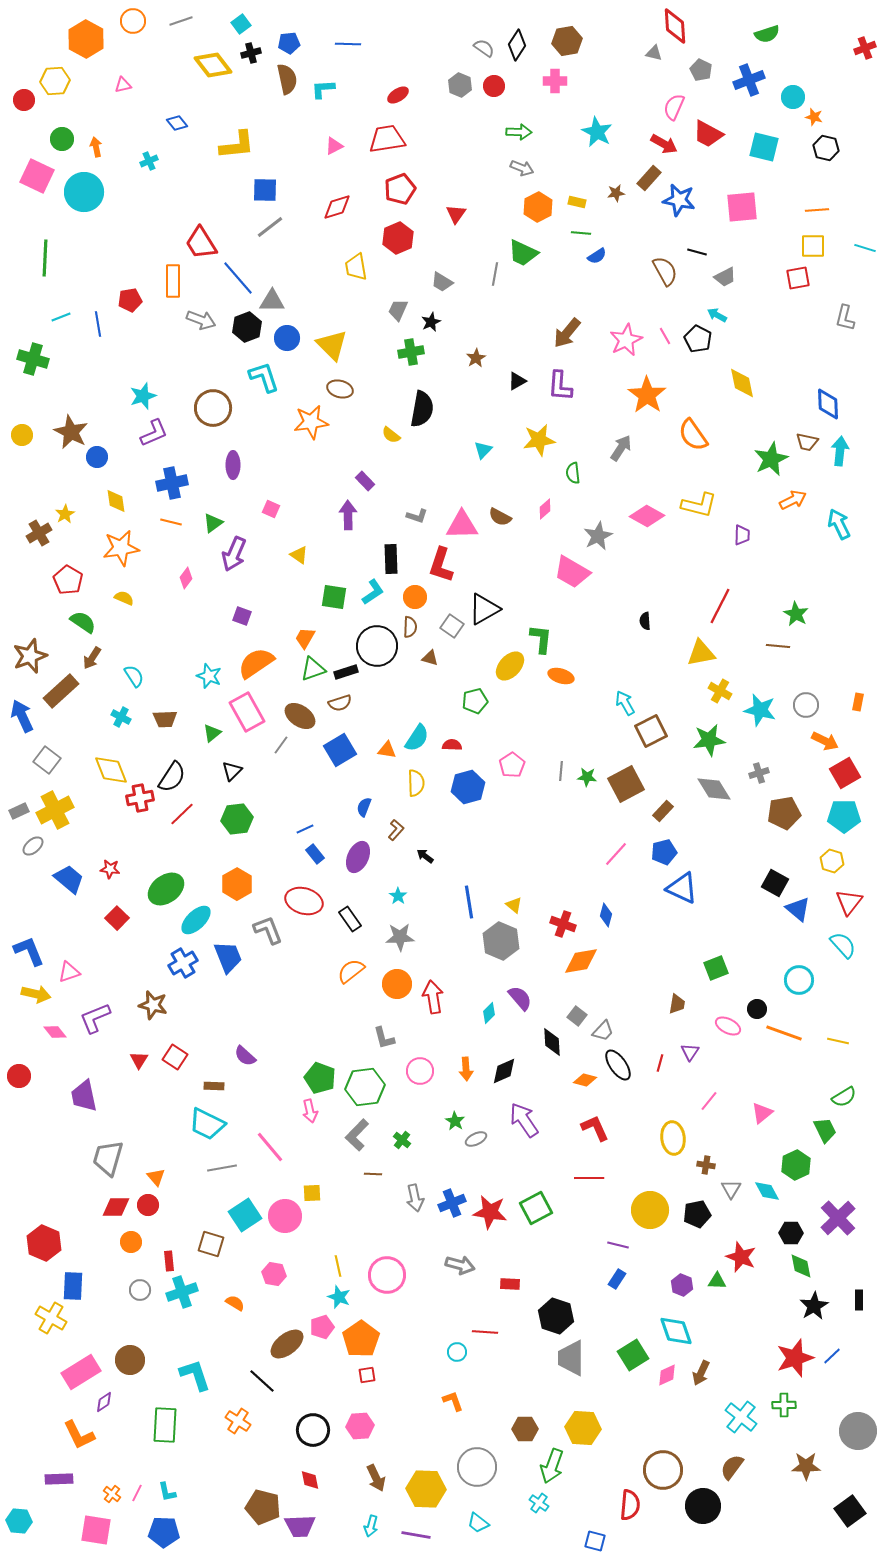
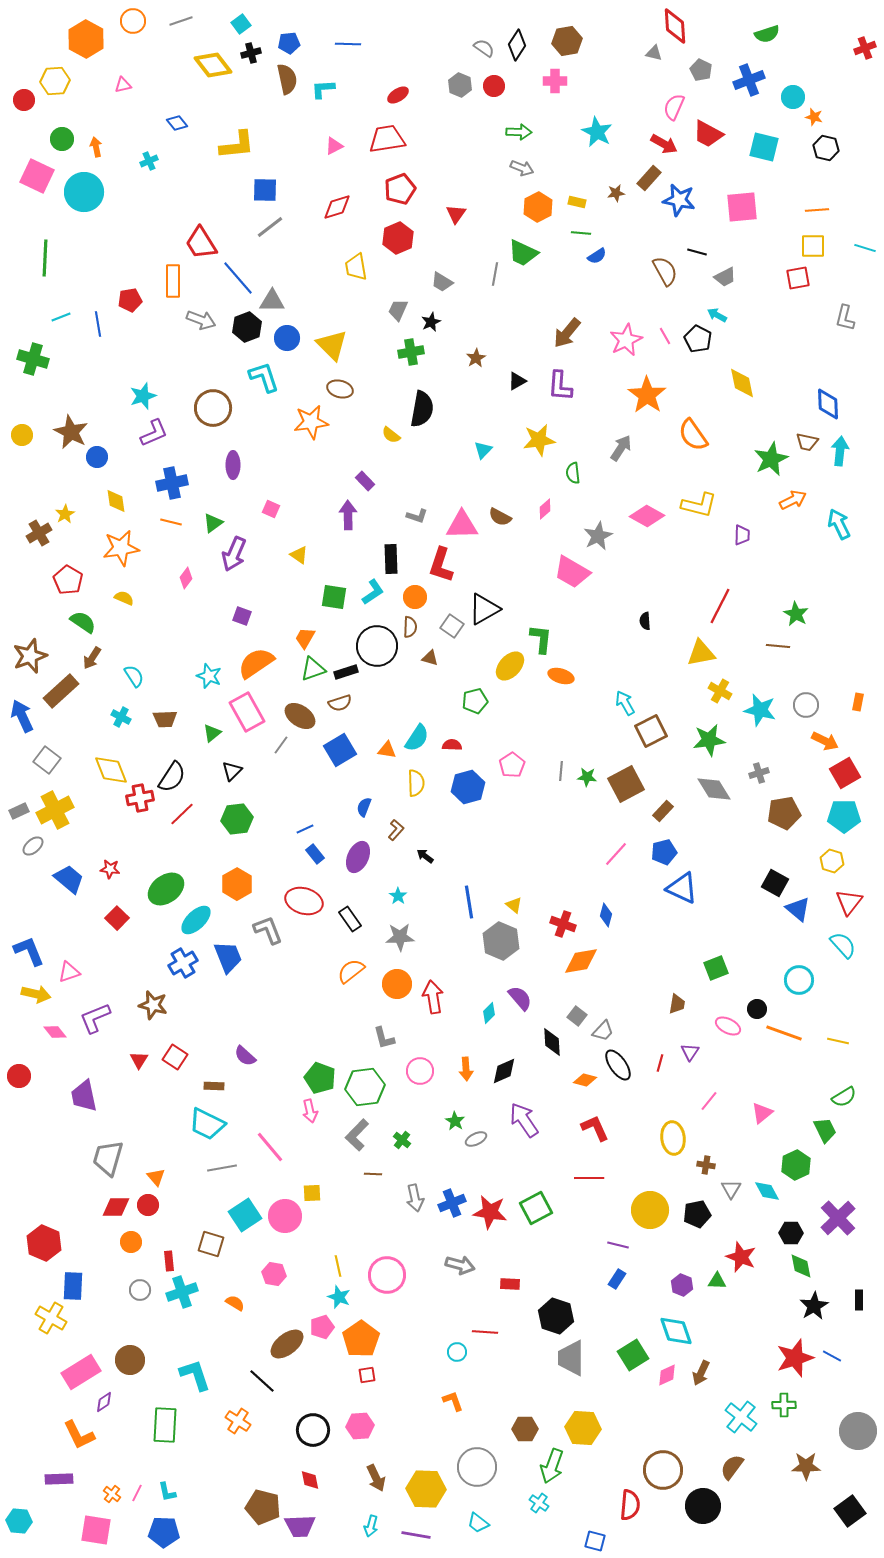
blue line at (832, 1356): rotated 72 degrees clockwise
